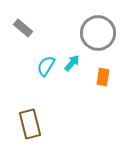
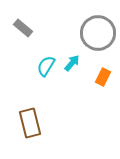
orange rectangle: rotated 18 degrees clockwise
brown rectangle: moved 1 px up
